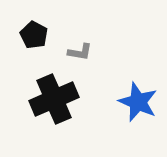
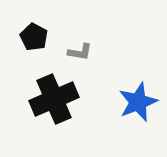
black pentagon: moved 2 px down
blue star: rotated 27 degrees clockwise
